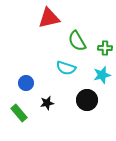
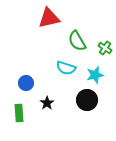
green cross: rotated 32 degrees clockwise
cyan star: moved 7 px left
black star: rotated 24 degrees counterclockwise
green rectangle: rotated 36 degrees clockwise
